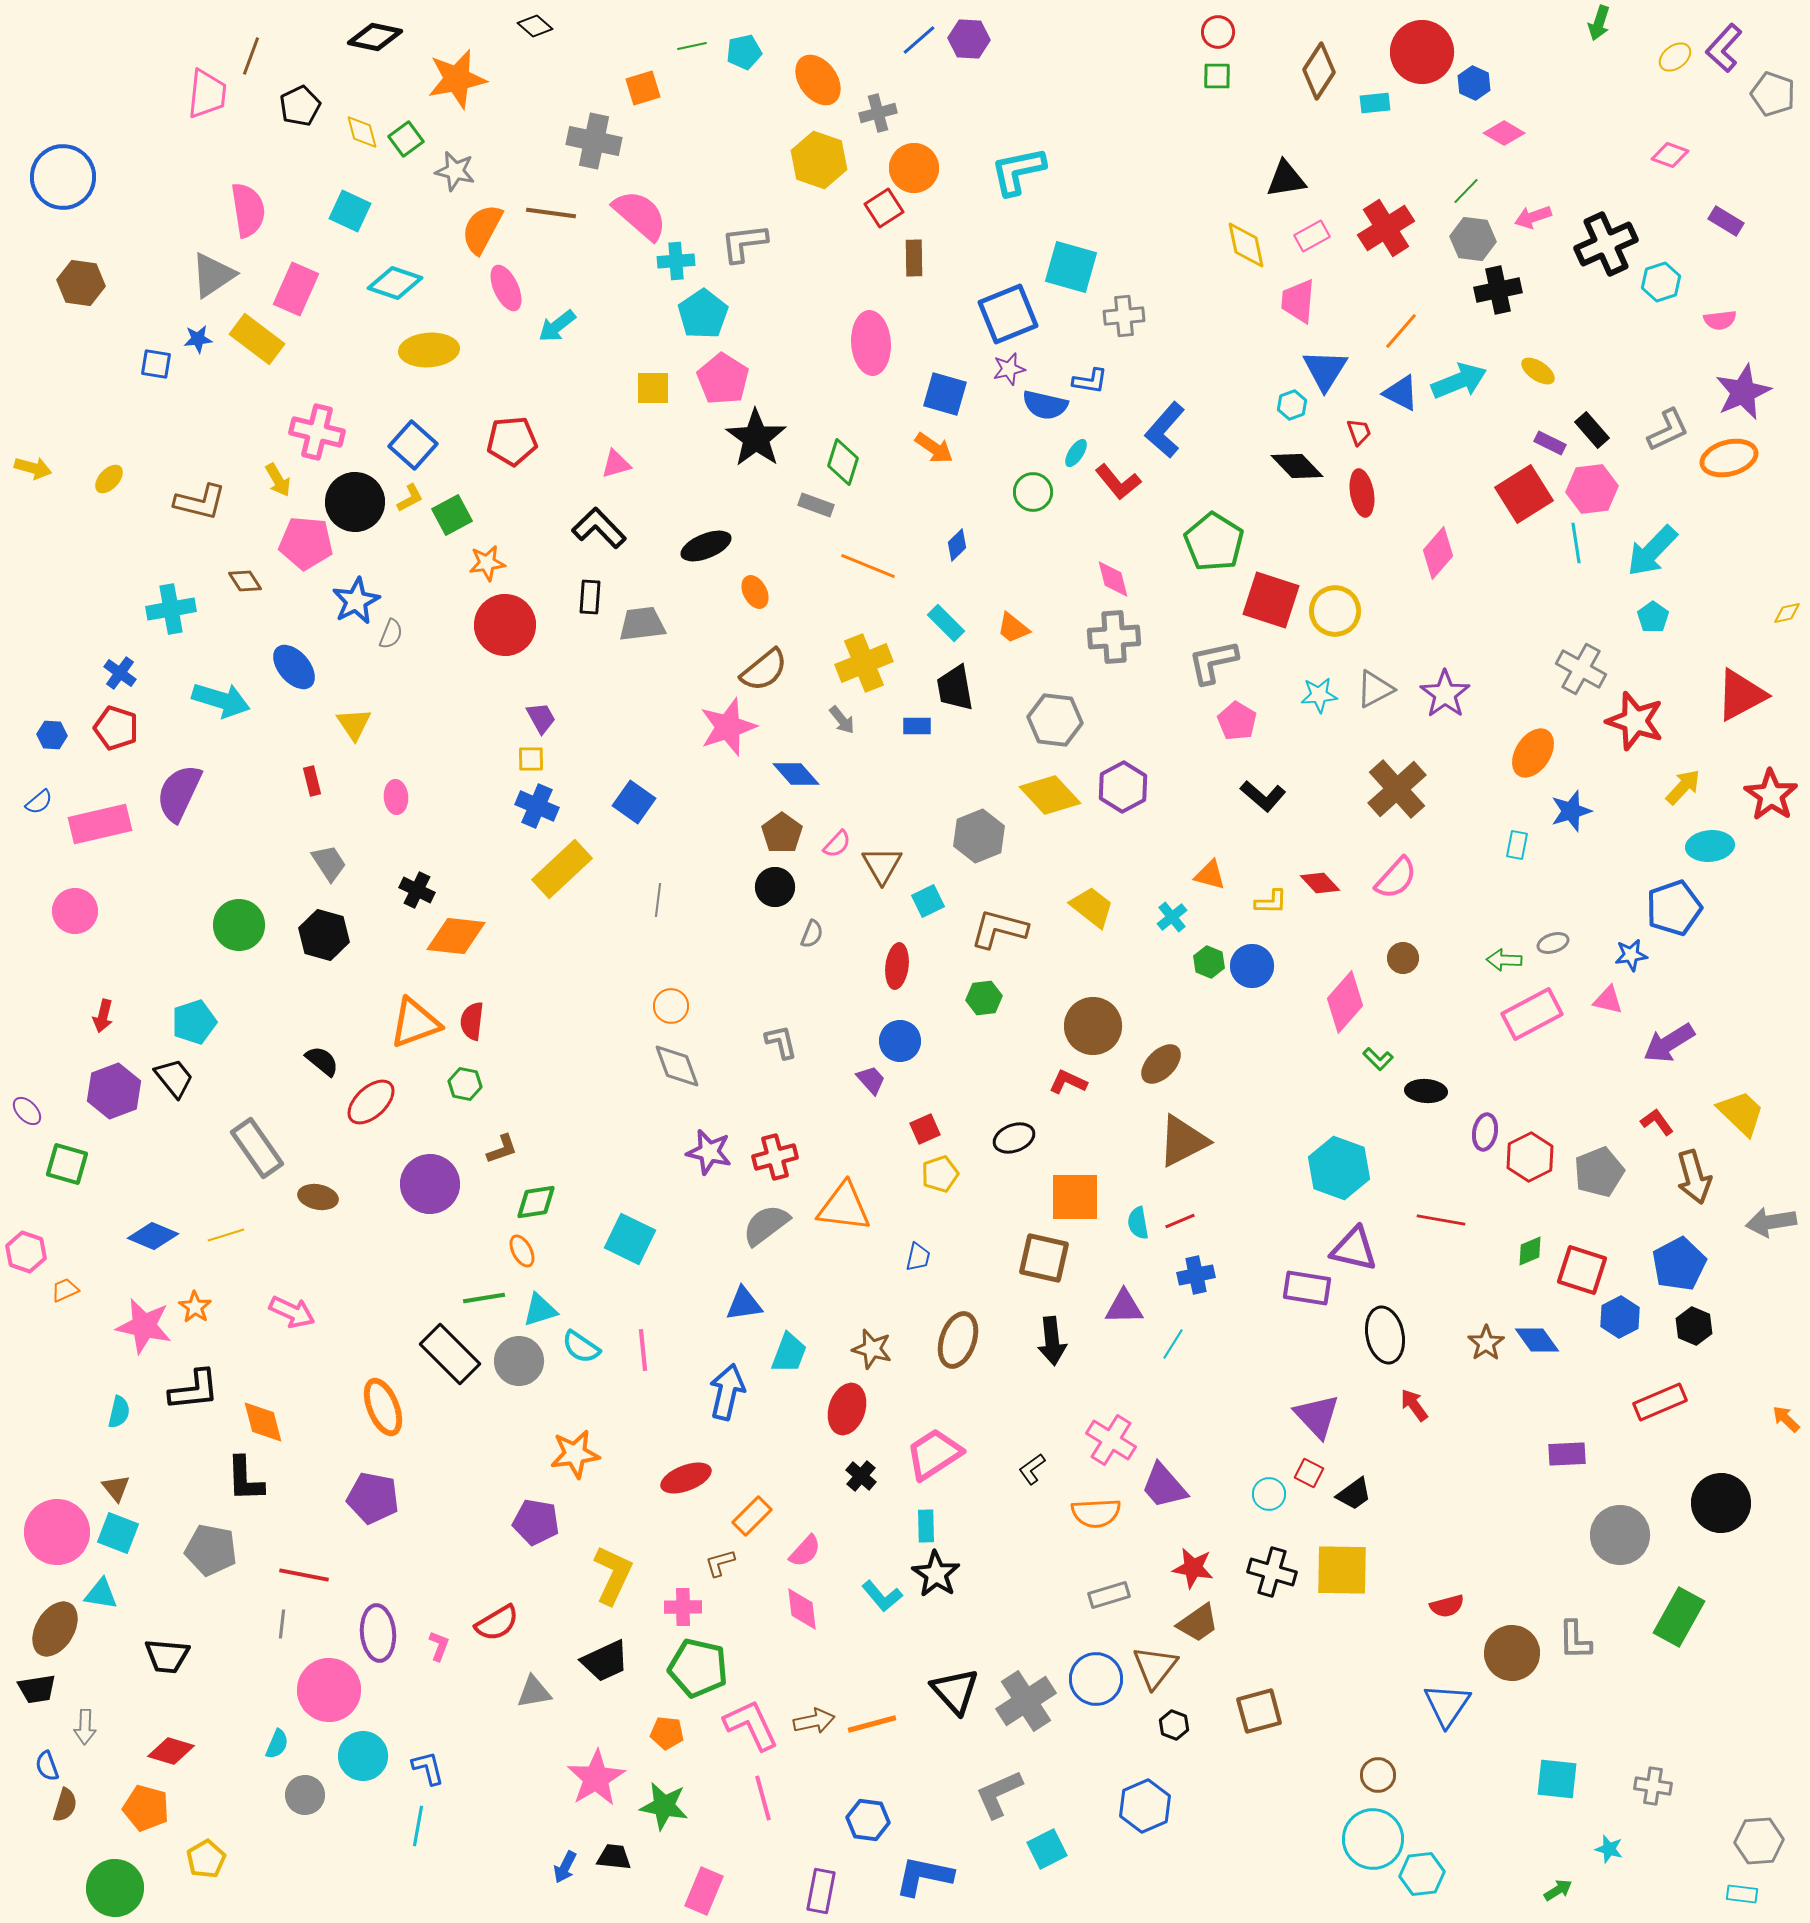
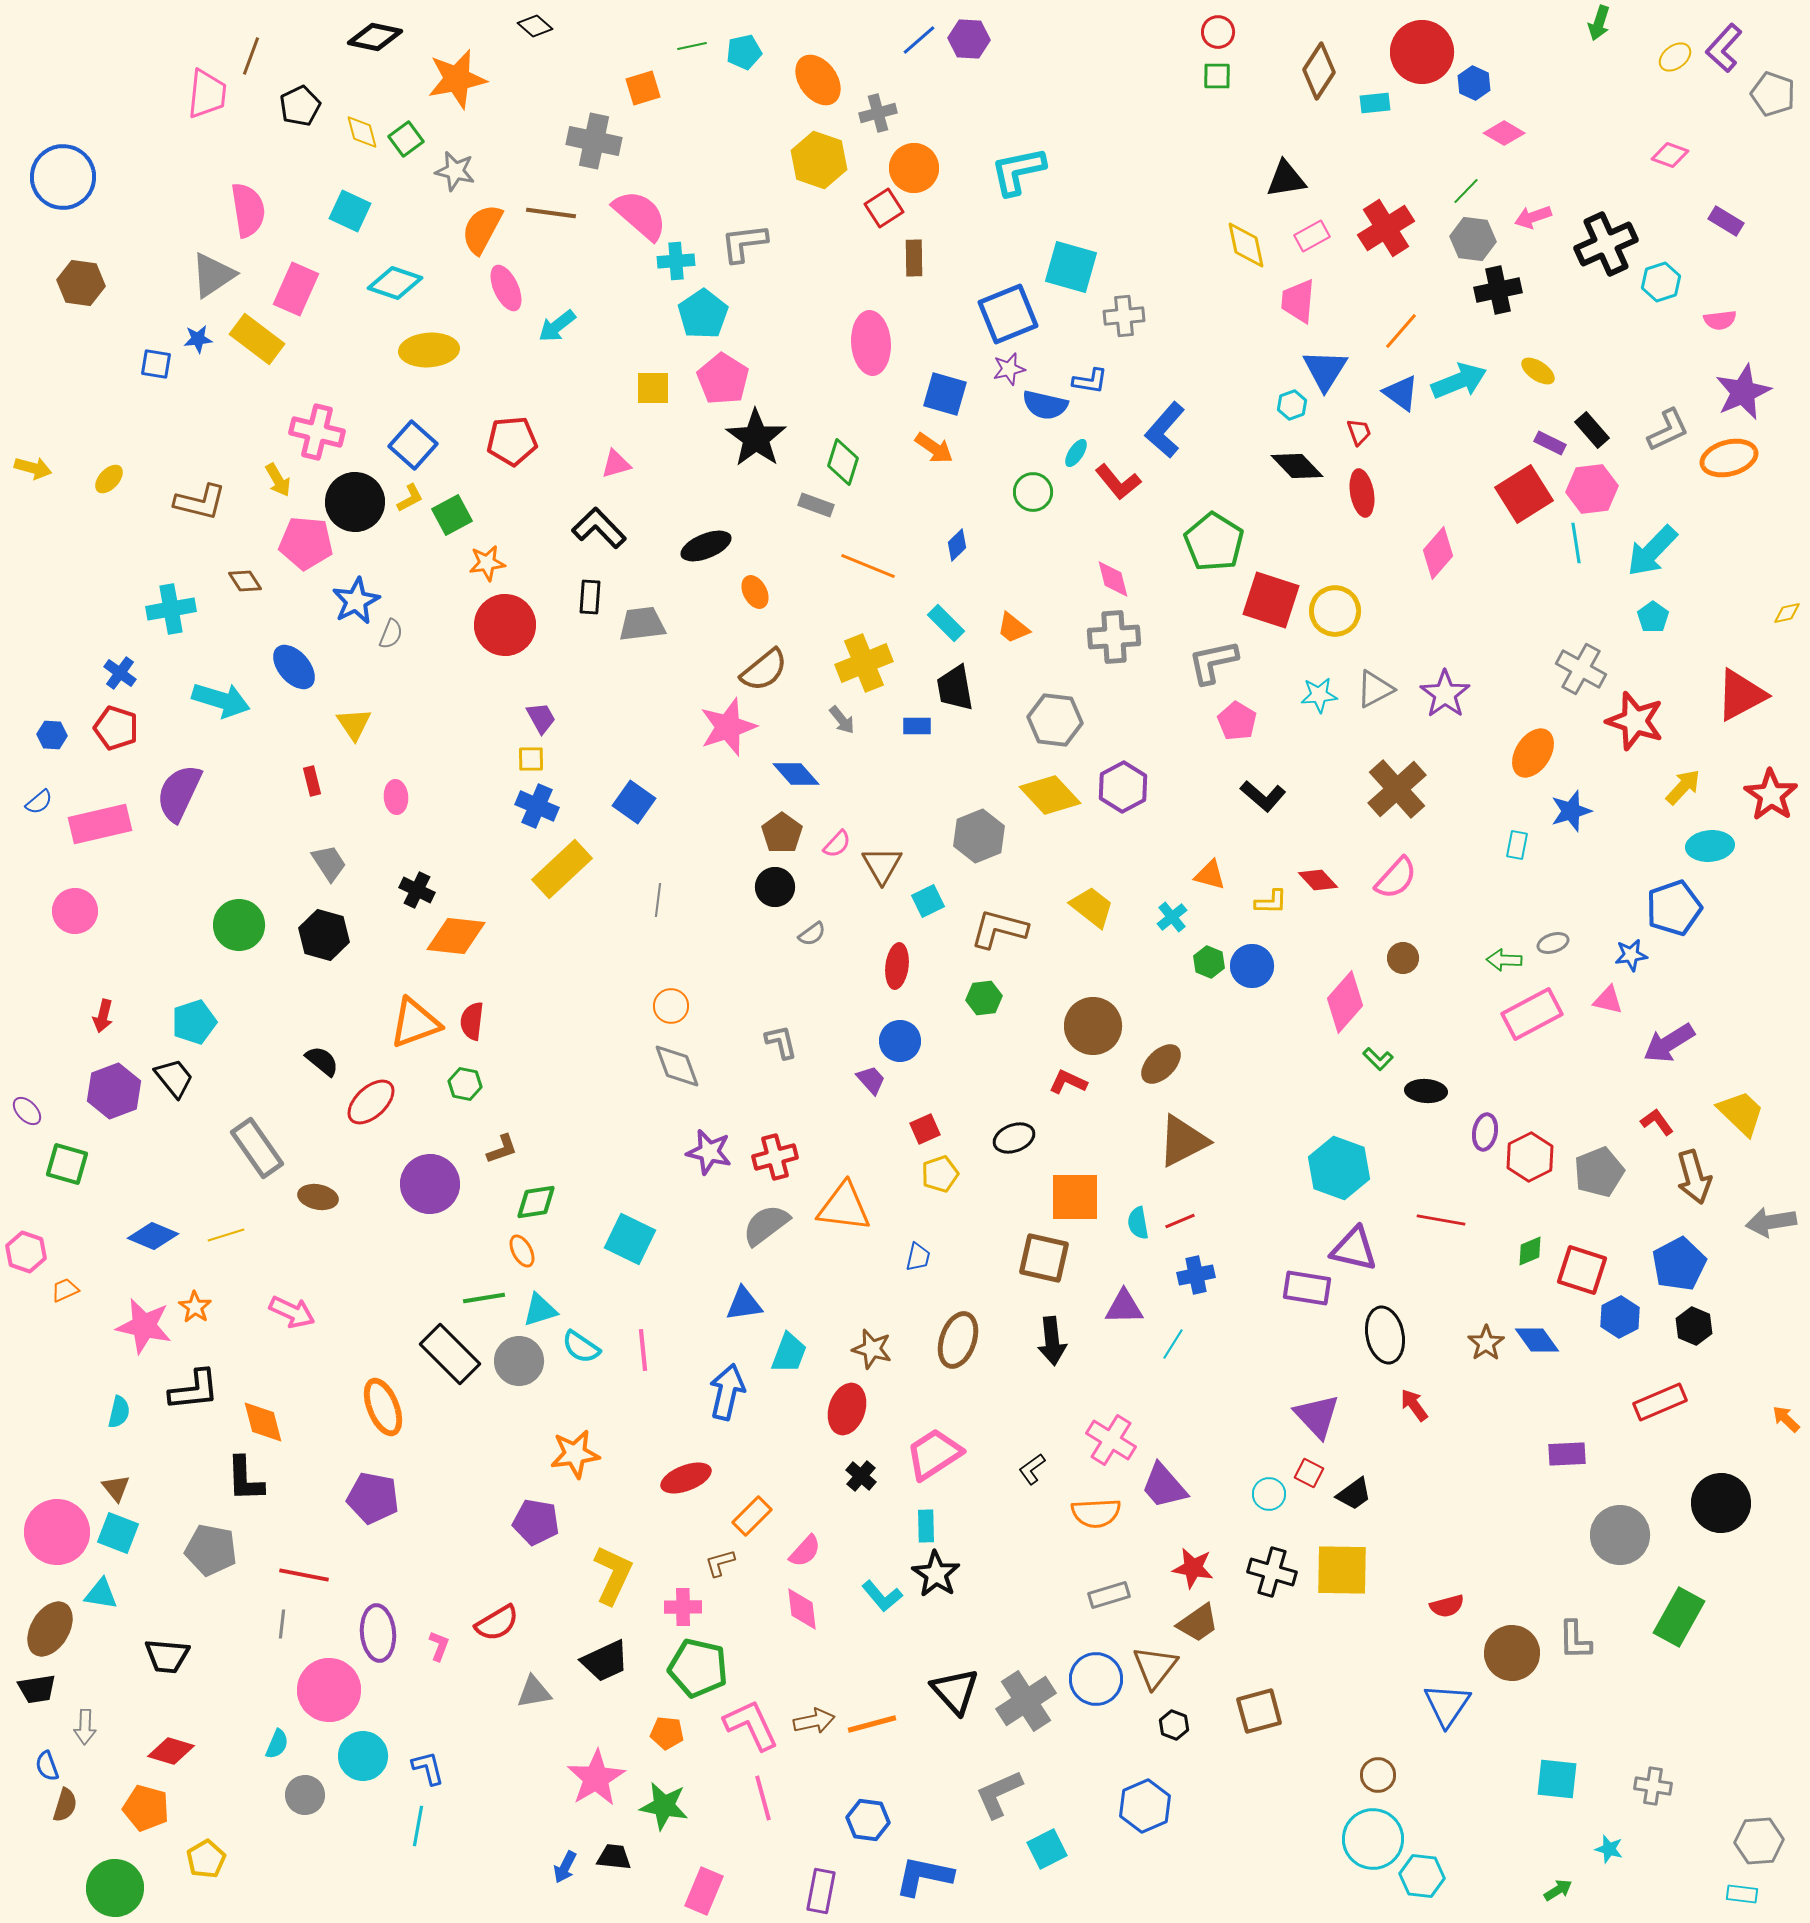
blue triangle at (1401, 393): rotated 9 degrees clockwise
red diamond at (1320, 883): moved 2 px left, 3 px up
gray semicircle at (812, 934): rotated 32 degrees clockwise
brown ellipse at (55, 1629): moved 5 px left
cyan hexagon at (1422, 1874): moved 2 px down; rotated 12 degrees clockwise
